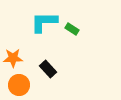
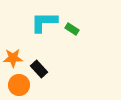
black rectangle: moved 9 px left
